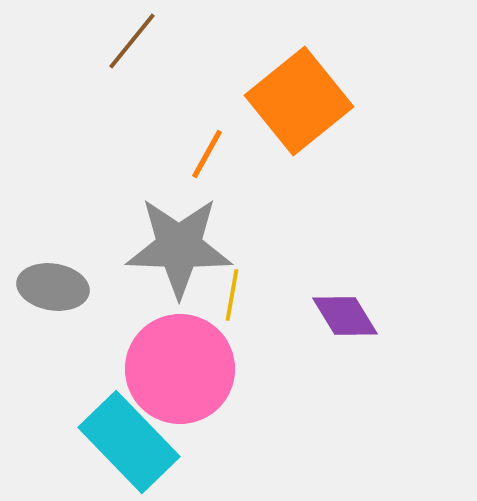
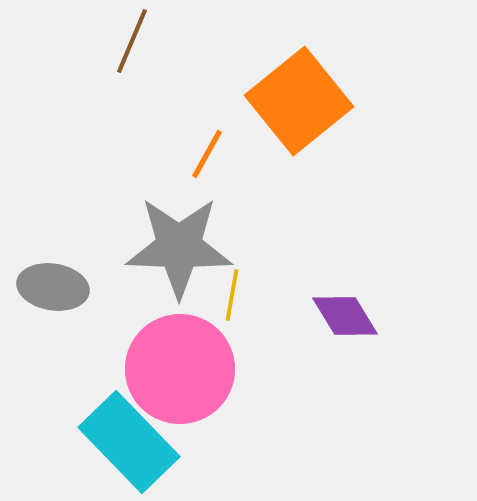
brown line: rotated 16 degrees counterclockwise
